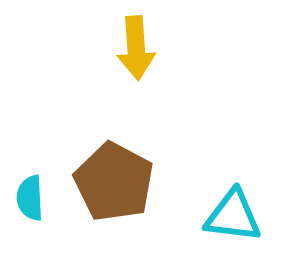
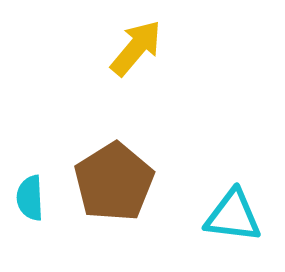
yellow arrow: rotated 136 degrees counterclockwise
brown pentagon: rotated 12 degrees clockwise
